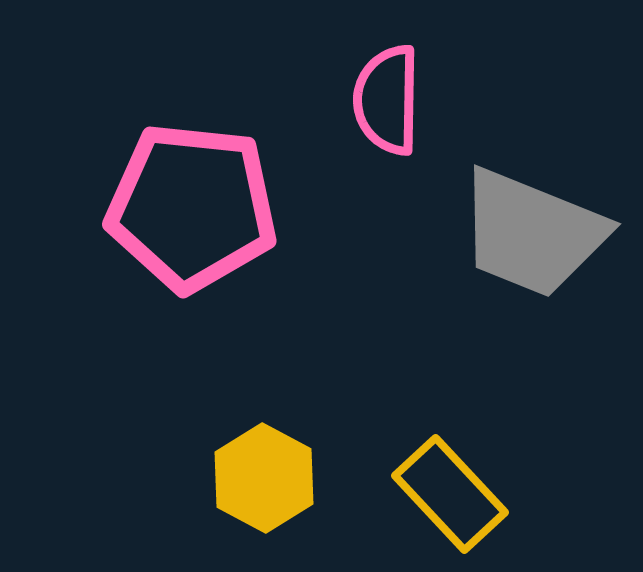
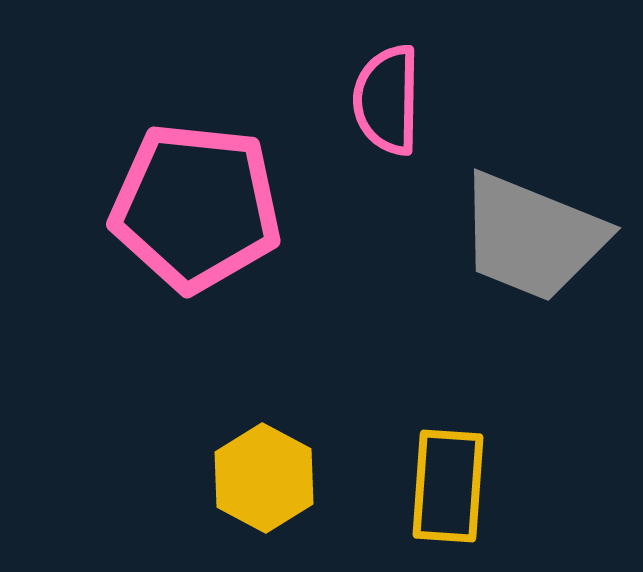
pink pentagon: moved 4 px right
gray trapezoid: moved 4 px down
yellow rectangle: moved 2 px left, 8 px up; rotated 47 degrees clockwise
